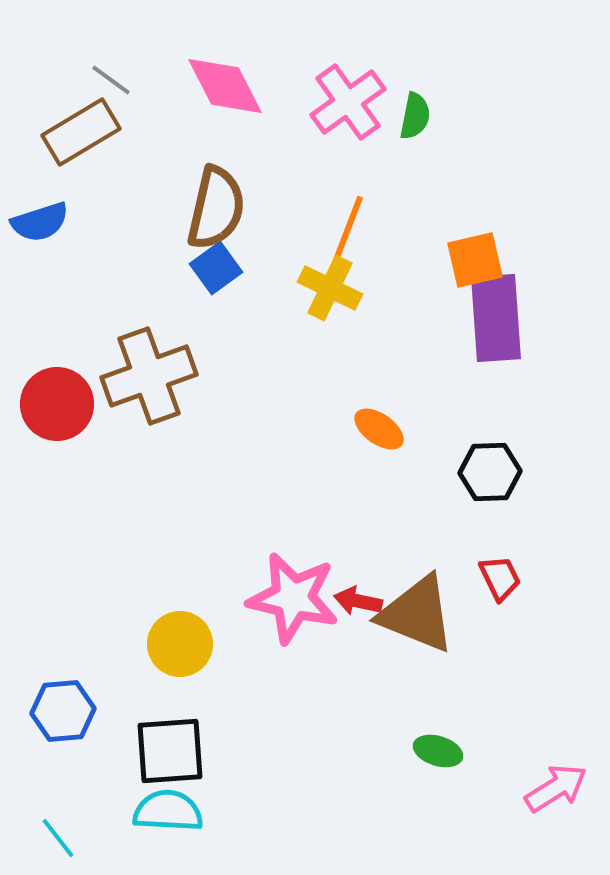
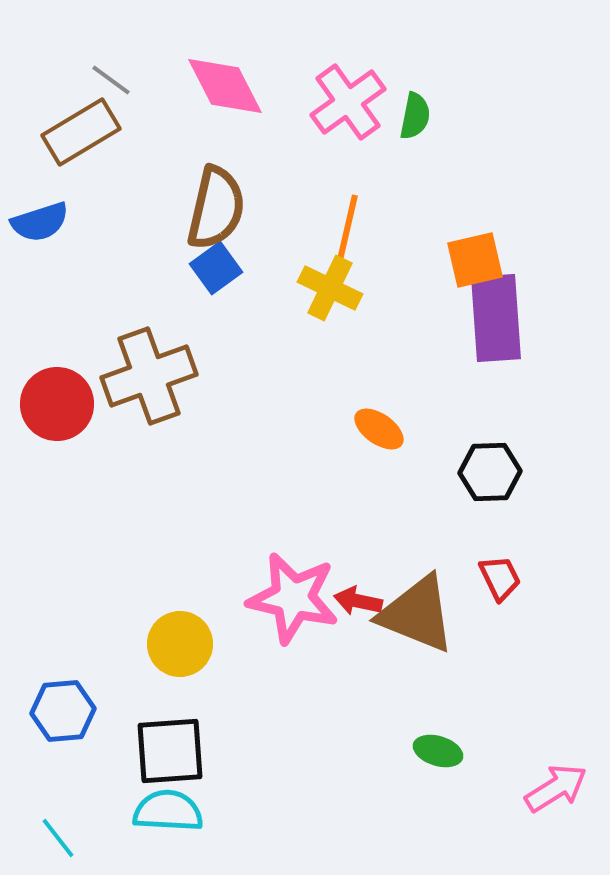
orange line: rotated 8 degrees counterclockwise
